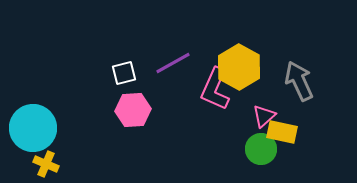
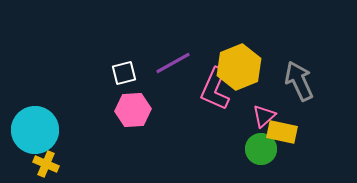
yellow hexagon: rotated 9 degrees clockwise
cyan circle: moved 2 px right, 2 px down
